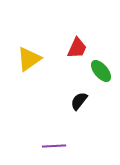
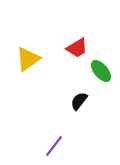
red trapezoid: rotated 35 degrees clockwise
yellow triangle: moved 1 px left
purple line: rotated 50 degrees counterclockwise
